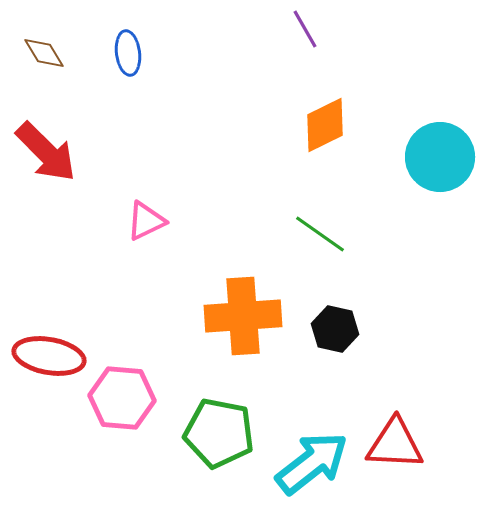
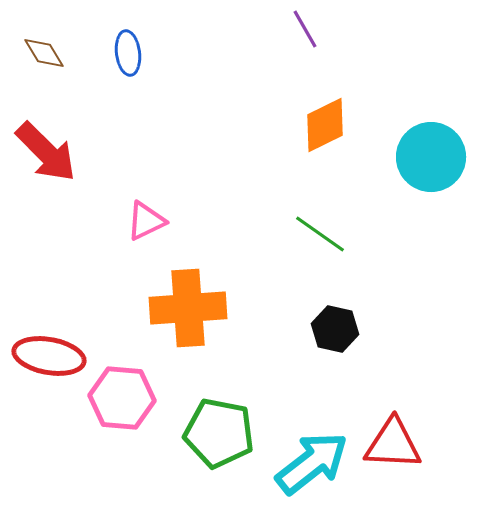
cyan circle: moved 9 px left
orange cross: moved 55 px left, 8 px up
red triangle: moved 2 px left
